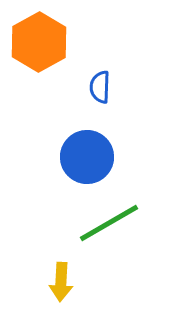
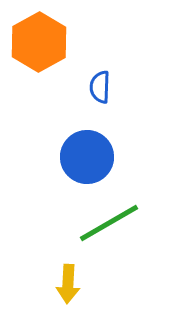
yellow arrow: moved 7 px right, 2 px down
